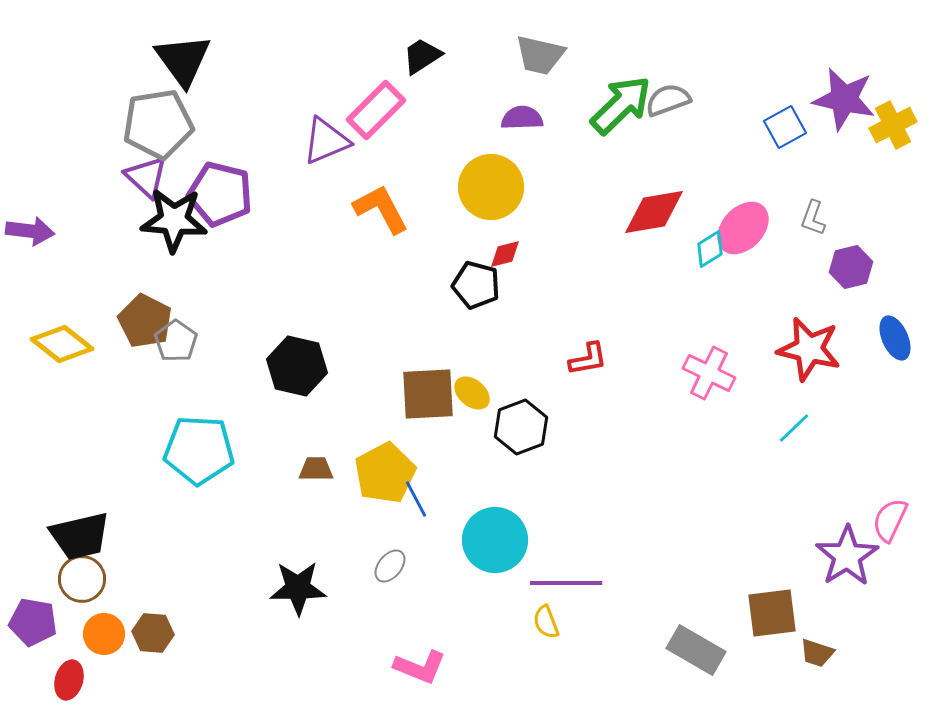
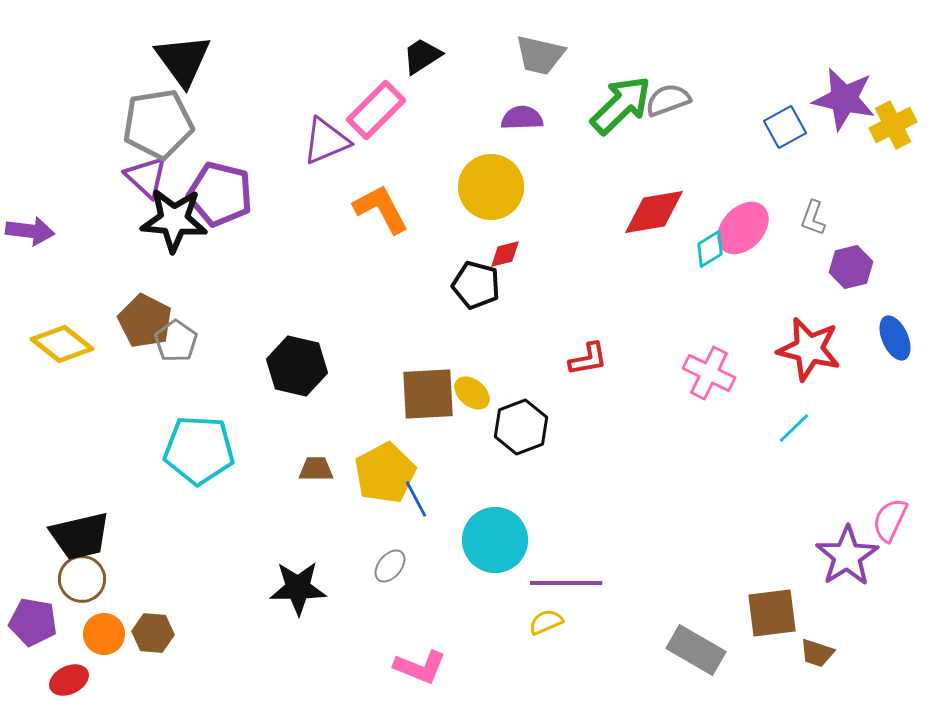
yellow semicircle at (546, 622): rotated 88 degrees clockwise
red ellipse at (69, 680): rotated 48 degrees clockwise
